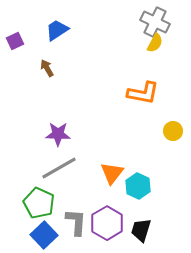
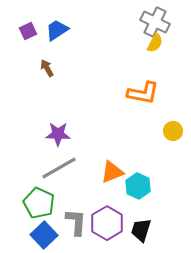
purple square: moved 13 px right, 10 px up
orange triangle: moved 1 px up; rotated 30 degrees clockwise
